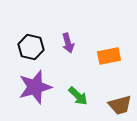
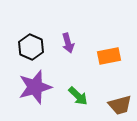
black hexagon: rotated 10 degrees clockwise
